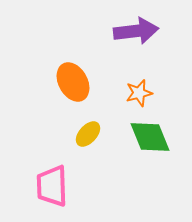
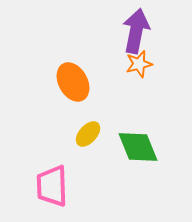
purple arrow: rotated 72 degrees counterclockwise
orange star: moved 29 px up
green diamond: moved 12 px left, 10 px down
